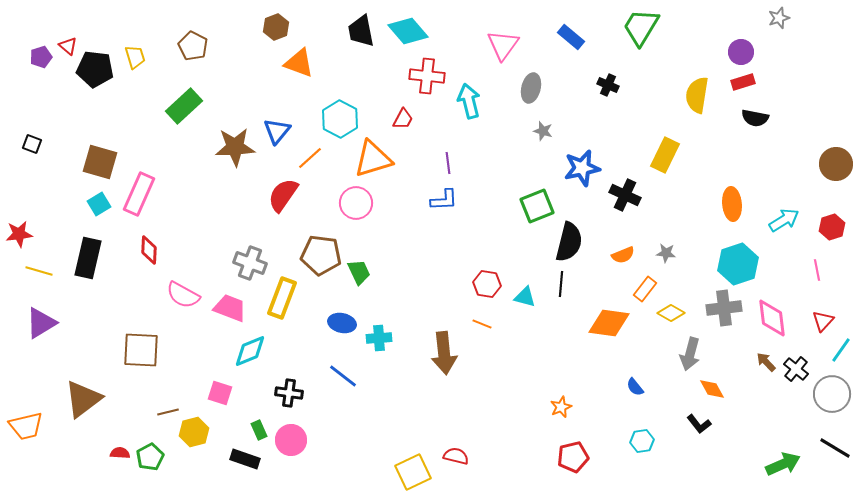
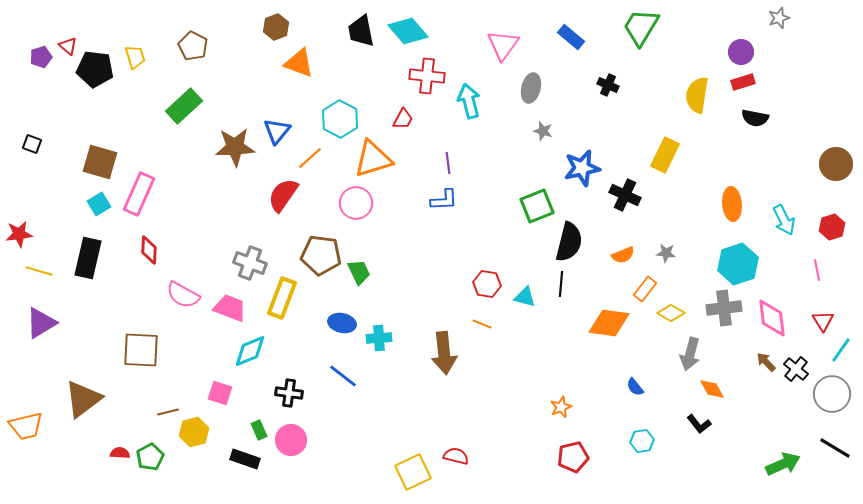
cyan arrow at (784, 220): rotated 96 degrees clockwise
red triangle at (823, 321): rotated 15 degrees counterclockwise
